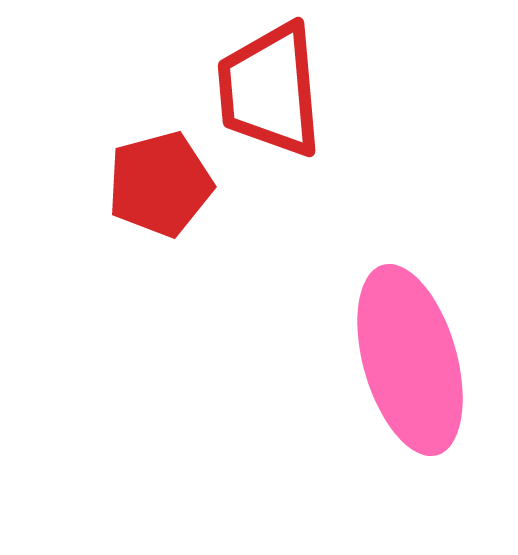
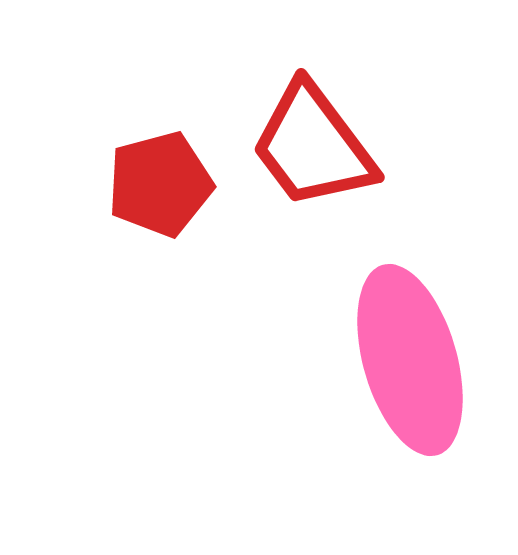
red trapezoid: moved 43 px right, 56 px down; rotated 32 degrees counterclockwise
